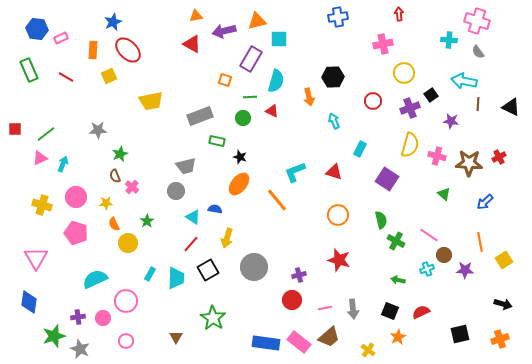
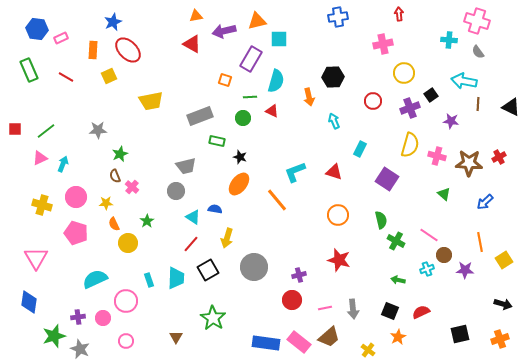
green line at (46, 134): moved 3 px up
cyan rectangle at (150, 274): moved 1 px left, 6 px down; rotated 48 degrees counterclockwise
